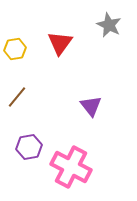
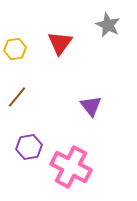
gray star: moved 1 px left
